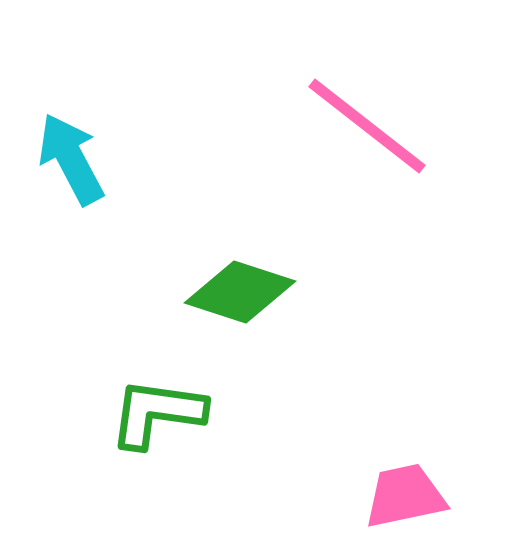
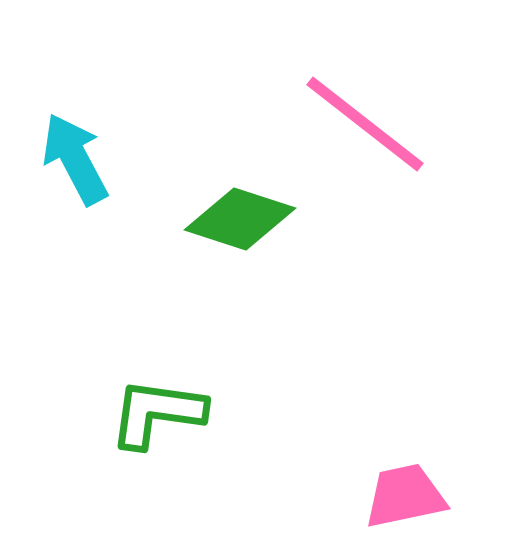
pink line: moved 2 px left, 2 px up
cyan arrow: moved 4 px right
green diamond: moved 73 px up
